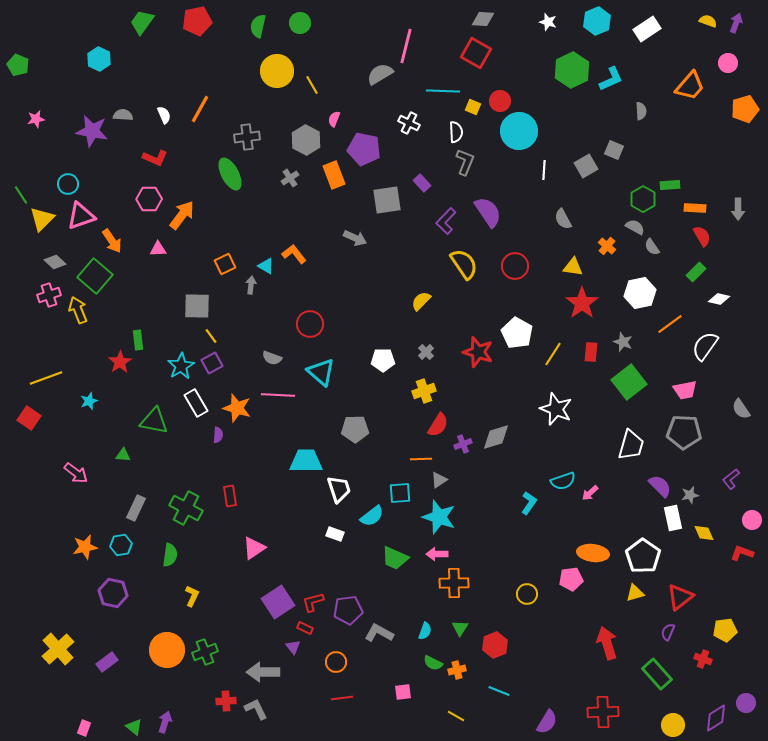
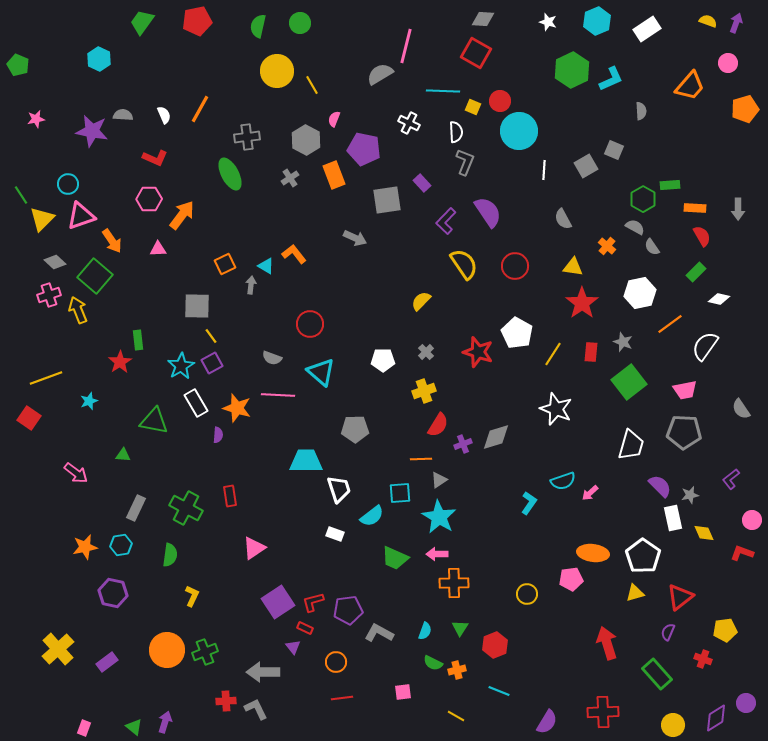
cyan star at (439, 517): rotated 12 degrees clockwise
